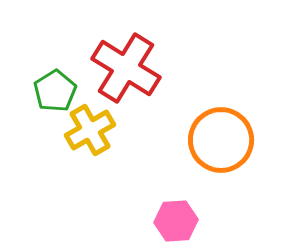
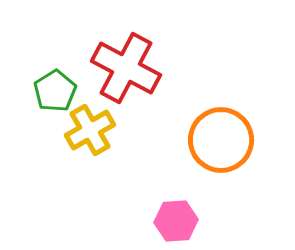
red cross: rotated 4 degrees counterclockwise
